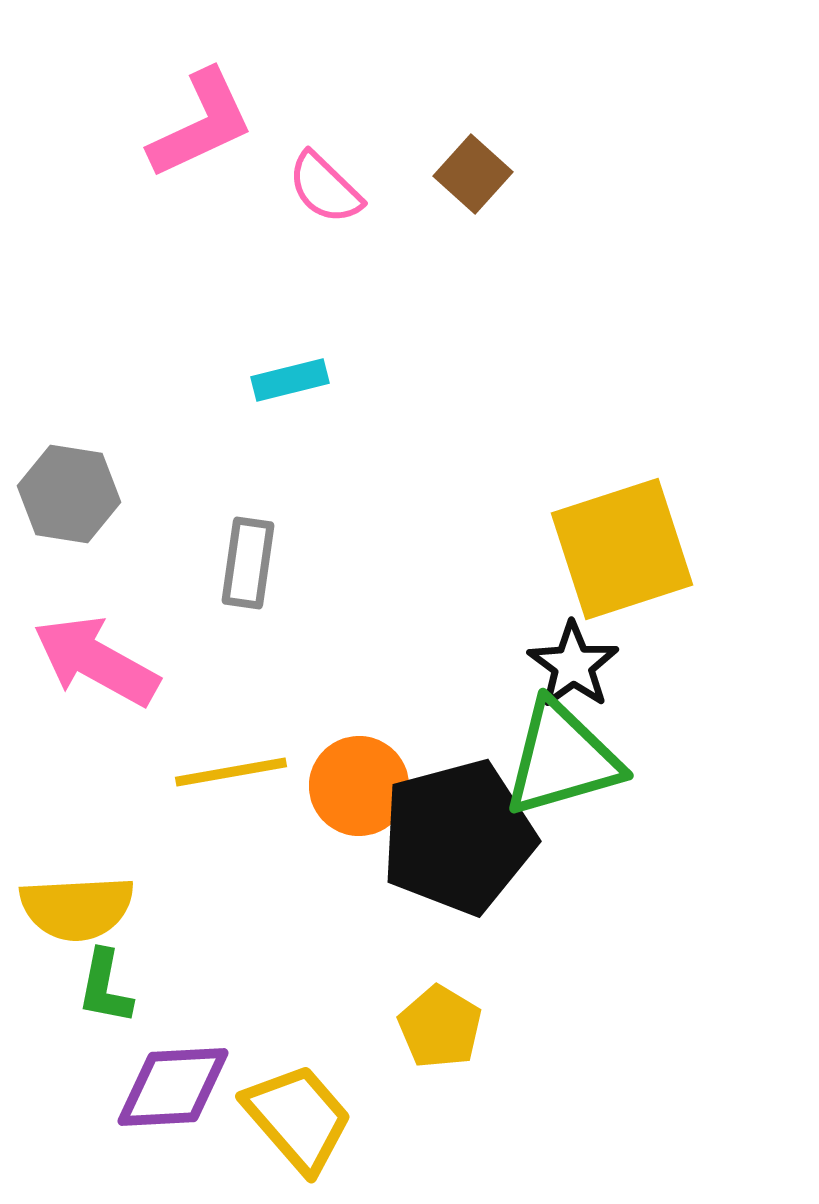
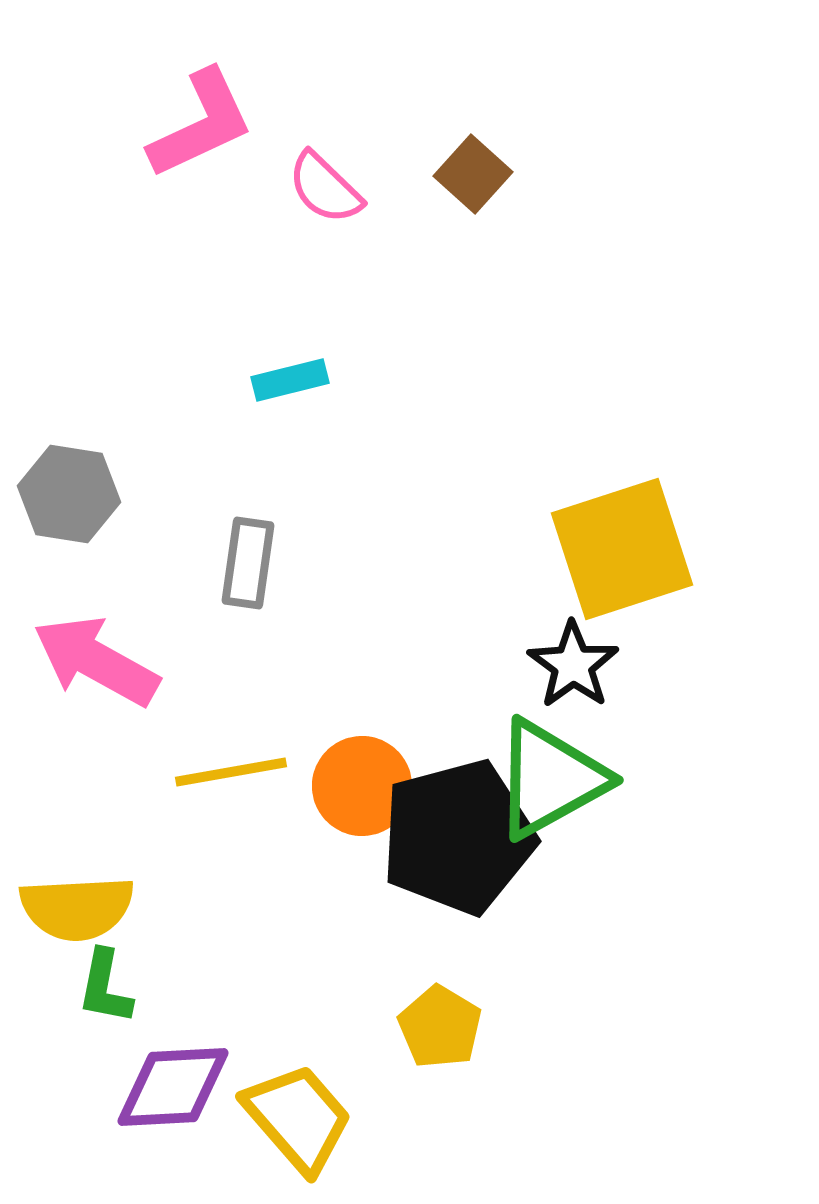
green triangle: moved 12 px left, 20 px down; rotated 13 degrees counterclockwise
orange circle: moved 3 px right
